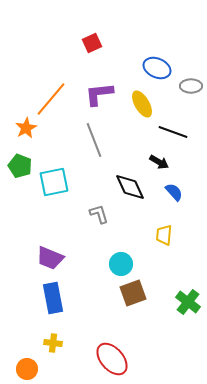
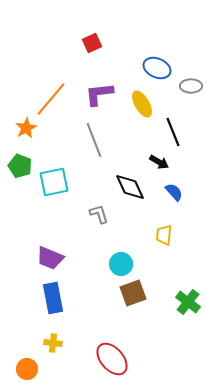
black line: rotated 48 degrees clockwise
